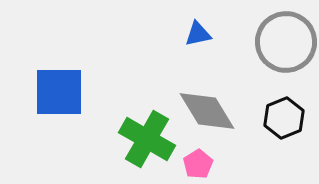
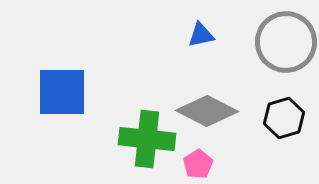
blue triangle: moved 3 px right, 1 px down
blue square: moved 3 px right
gray diamond: rotated 32 degrees counterclockwise
black hexagon: rotated 6 degrees clockwise
green cross: rotated 24 degrees counterclockwise
